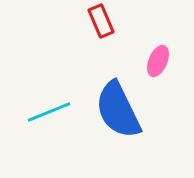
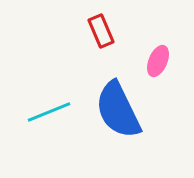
red rectangle: moved 10 px down
